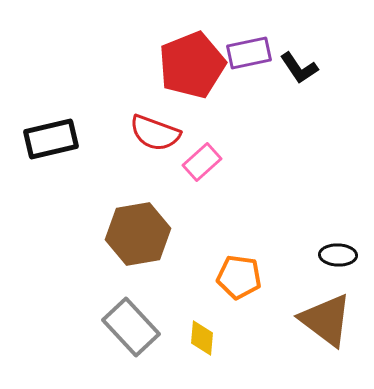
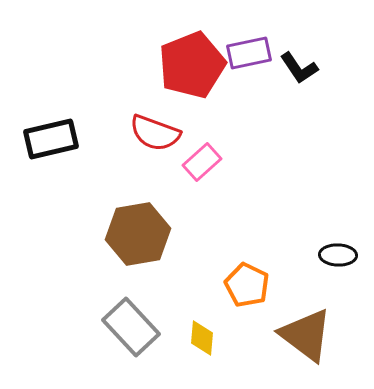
orange pentagon: moved 8 px right, 8 px down; rotated 18 degrees clockwise
brown triangle: moved 20 px left, 15 px down
